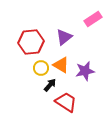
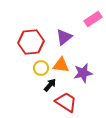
orange triangle: rotated 24 degrees counterclockwise
purple star: moved 2 px left, 2 px down
